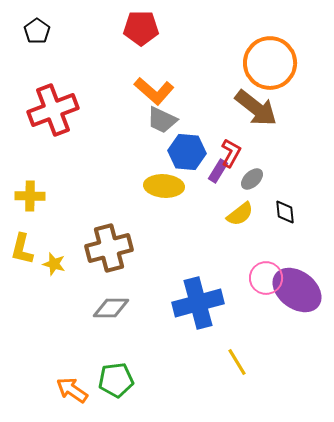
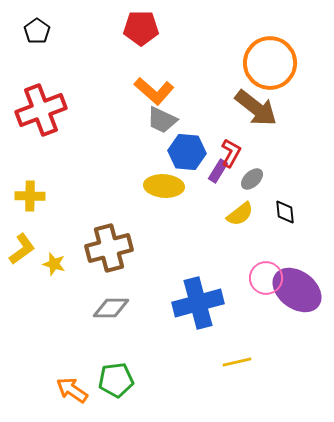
red cross: moved 12 px left
yellow L-shape: rotated 140 degrees counterclockwise
yellow line: rotated 72 degrees counterclockwise
